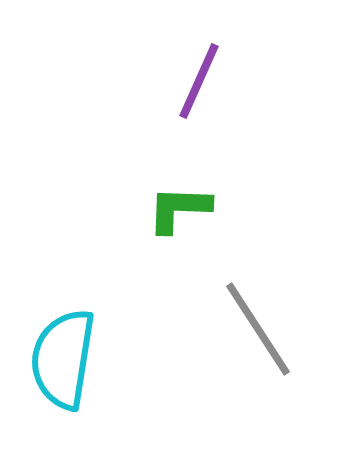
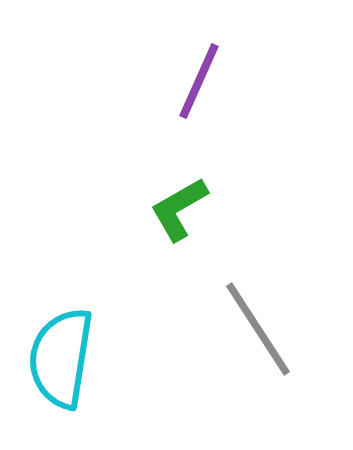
green L-shape: rotated 32 degrees counterclockwise
cyan semicircle: moved 2 px left, 1 px up
